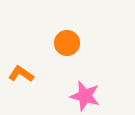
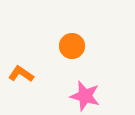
orange circle: moved 5 px right, 3 px down
